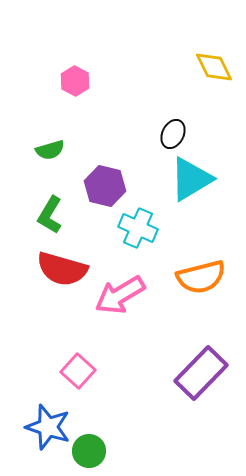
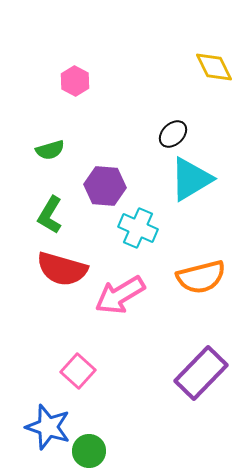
black ellipse: rotated 20 degrees clockwise
purple hexagon: rotated 9 degrees counterclockwise
